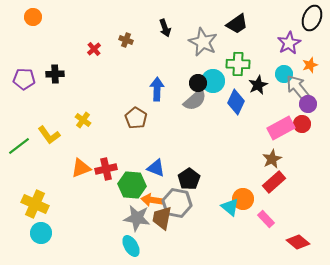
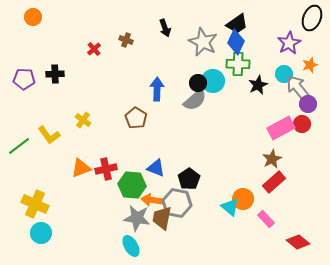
blue diamond at (236, 102): moved 60 px up
